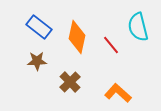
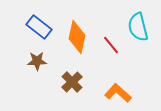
brown cross: moved 2 px right
